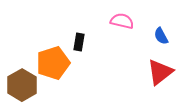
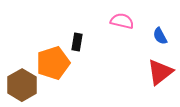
blue semicircle: moved 1 px left
black rectangle: moved 2 px left
